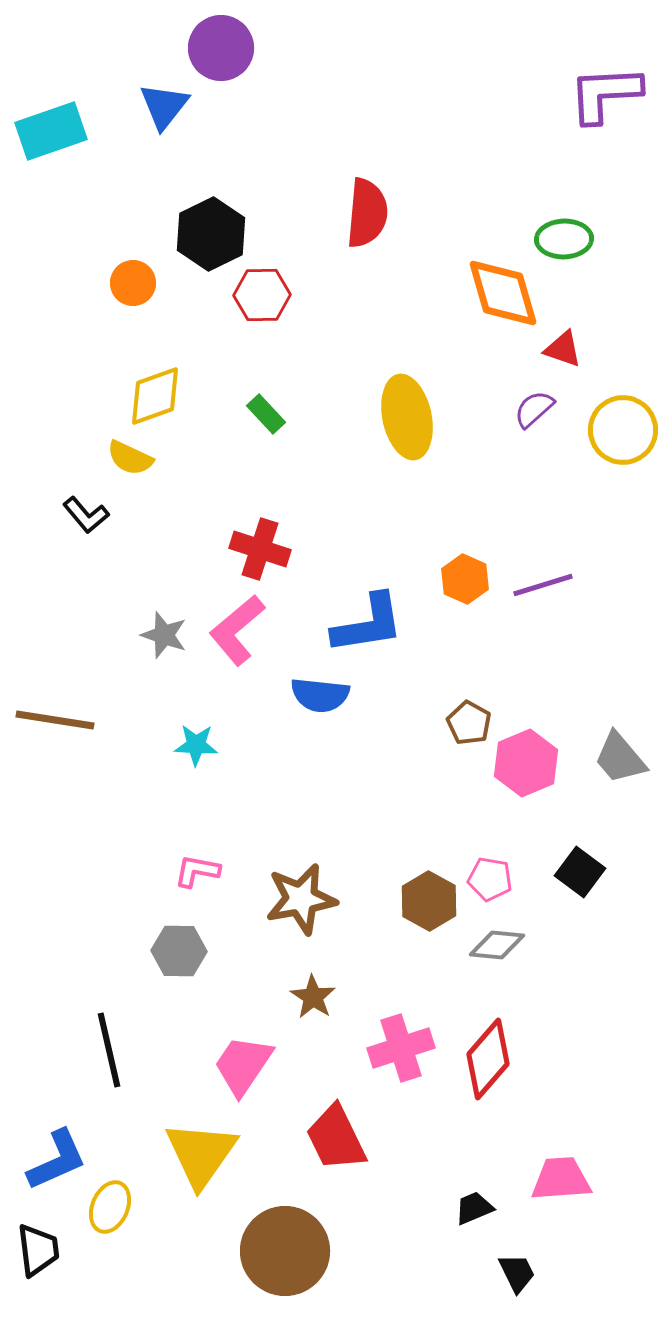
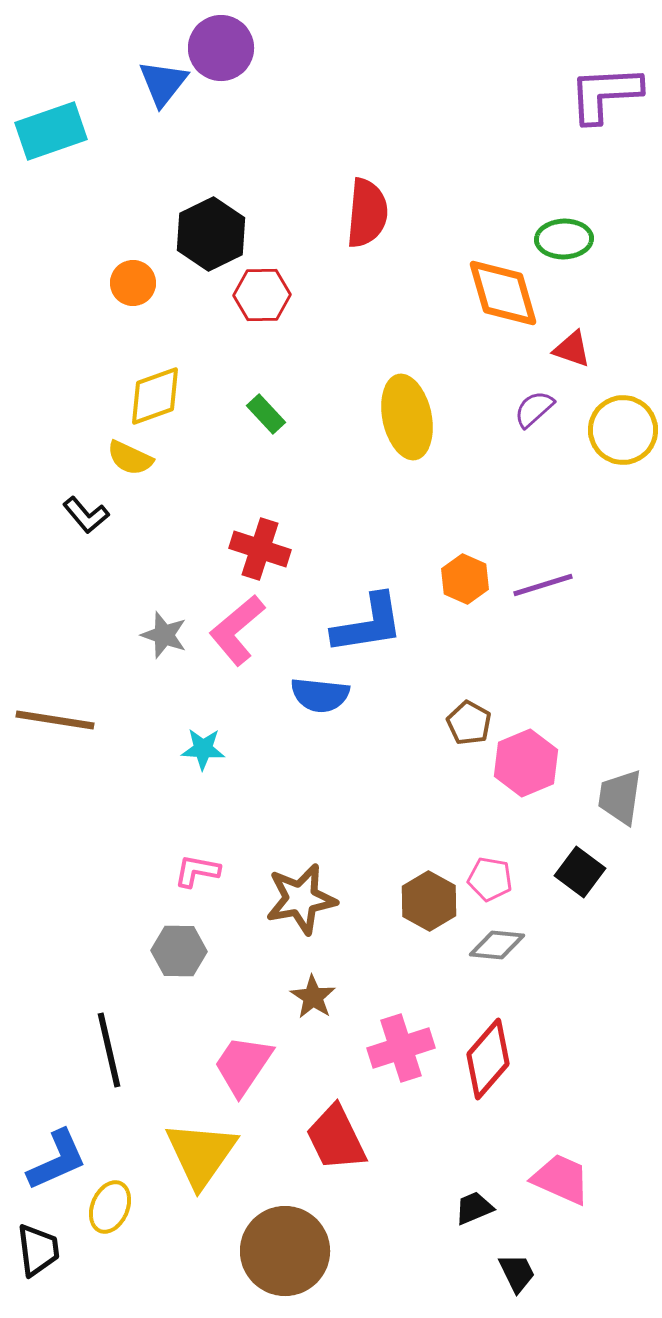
blue triangle at (164, 106): moved 1 px left, 23 px up
red triangle at (563, 349): moved 9 px right
cyan star at (196, 745): moved 7 px right, 4 px down
gray trapezoid at (620, 758): moved 39 px down; rotated 48 degrees clockwise
pink trapezoid at (561, 1179): rotated 28 degrees clockwise
